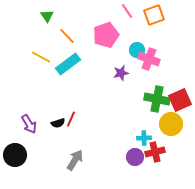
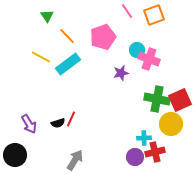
pink pentagon: moved 3 px left, 2 px down
